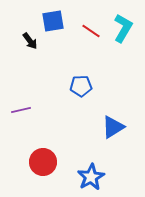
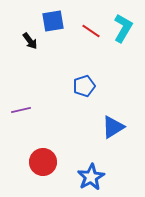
blue pentagon: moved 3 px right; rotated 15 degrees counterclockwise
